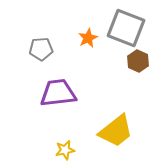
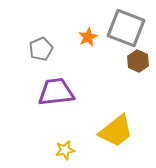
orange star: moved 1 px up
gray pentagon: rotated 20 degrees counterclockwise
purple trapezoid: moved 2 px left, 1 px up
